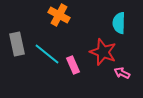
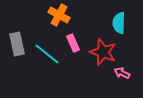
pink rectangle: moved 22 px up
